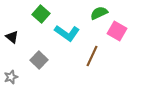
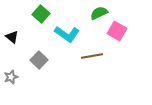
cyan L-shape: moved 1 px down
brown line: rotated 55 degrees clockwise
